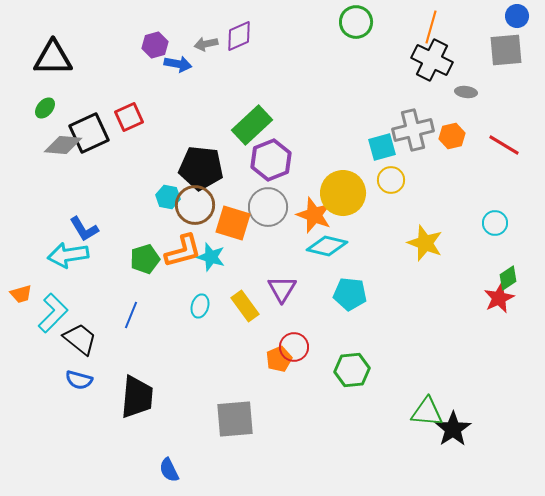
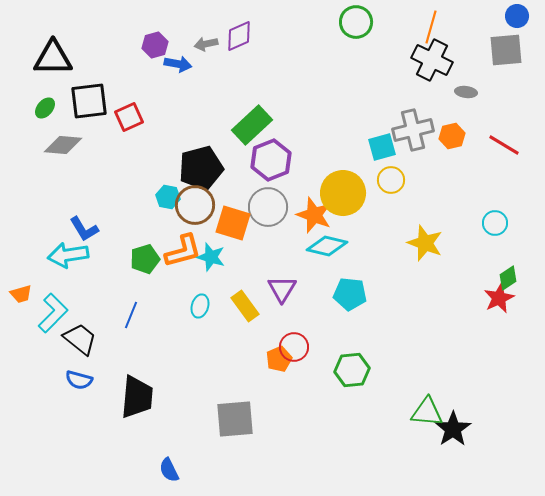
black square at (89, 133): moved 32 px up; rotated 18 degrees clockwise
black pentagon at (201, 168): rotated 21 degrees counterclockwise
